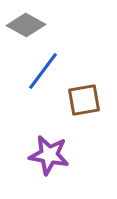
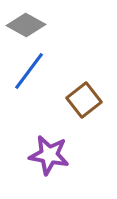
blue line: moved 14 px left
brown square: rotated 28 degrees counterclockwise
